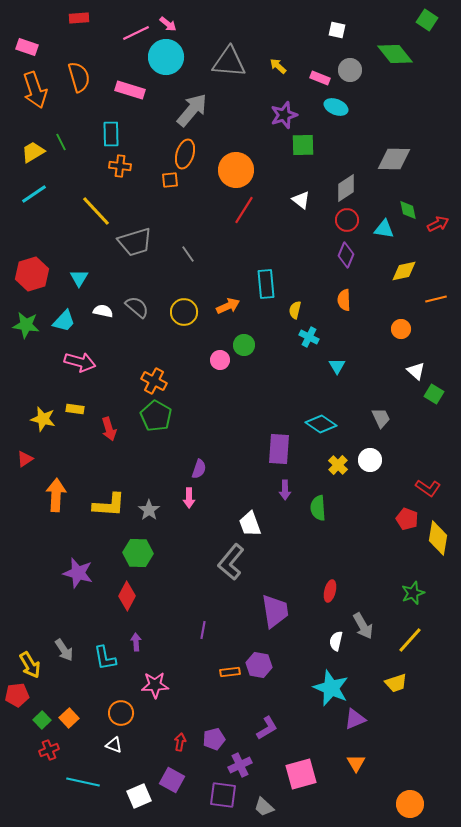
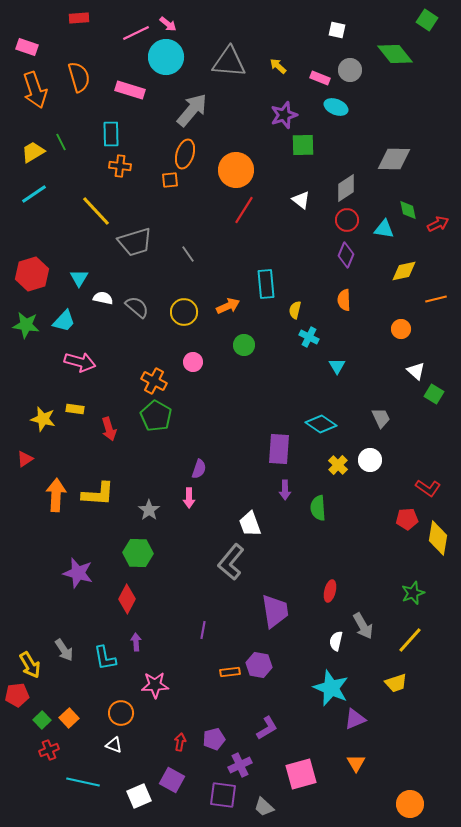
white semicircle at (103, 311): moved 13 px up
pink circle at (220, 360): moved 27 px left, 2 px down
yellow L-shape at (109, 505): moved 11 px left, 11 px up
red pentagon at (407, 519): rotated 25 degrees counterclockwise
red diamond at (127, 596): moved 3 px down
